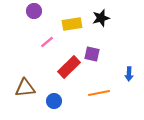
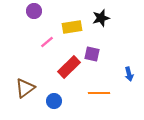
yellow rectangle: moved 3 px down
blue arrow: rotated 16 degrees counterclockwise
brown triangle: rotated 30 degrees counterclockwise
orange line: rotated 10 degrees clockwise
